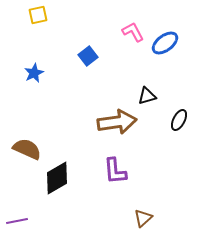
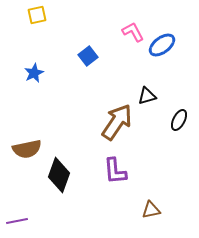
yellow square: moved 1 px left
blue ellipse: moved 3 px left, 2 px down
brown arrow: rotated 48 degrees counterclockwise
brown semicircle: rotated 144 degrees clockwise
black diamond: moved 2 px right, 3 px up; rotated 40 degrees counterclockwise
brown triangle: moved 8 px right, 8 px up; rotated 30 degrees clockwise
